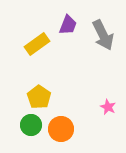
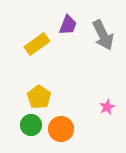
pink star: moved 1 px left; rotated 21 degrees clockwise
